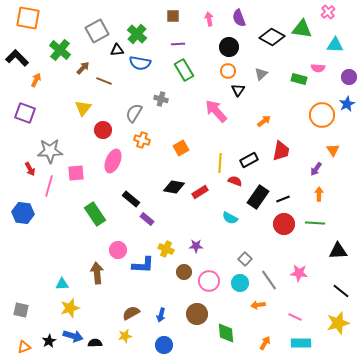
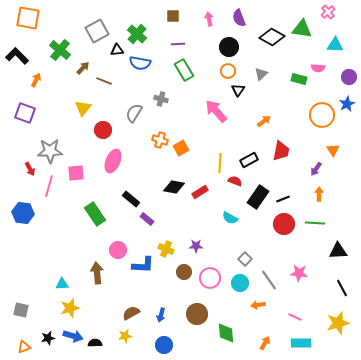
black L-shape at (17, 58): moved 2 px up
orange cross at (142, 140): moved 18 px right
pink circle at (209, 281): moved 1 px right, 3 px up
black line at (341, 291): moved 1 px right, 3 px up; rotated 24 degrees clockwise
black star at (49, 341): moved 1 px left, 3 px up; rotated 16 degrees clockwise
